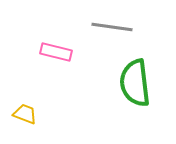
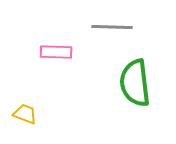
gray line: rotated 6 degrees counterclockwise
pink rectangle: rotated 12 degrees counterclockwise
